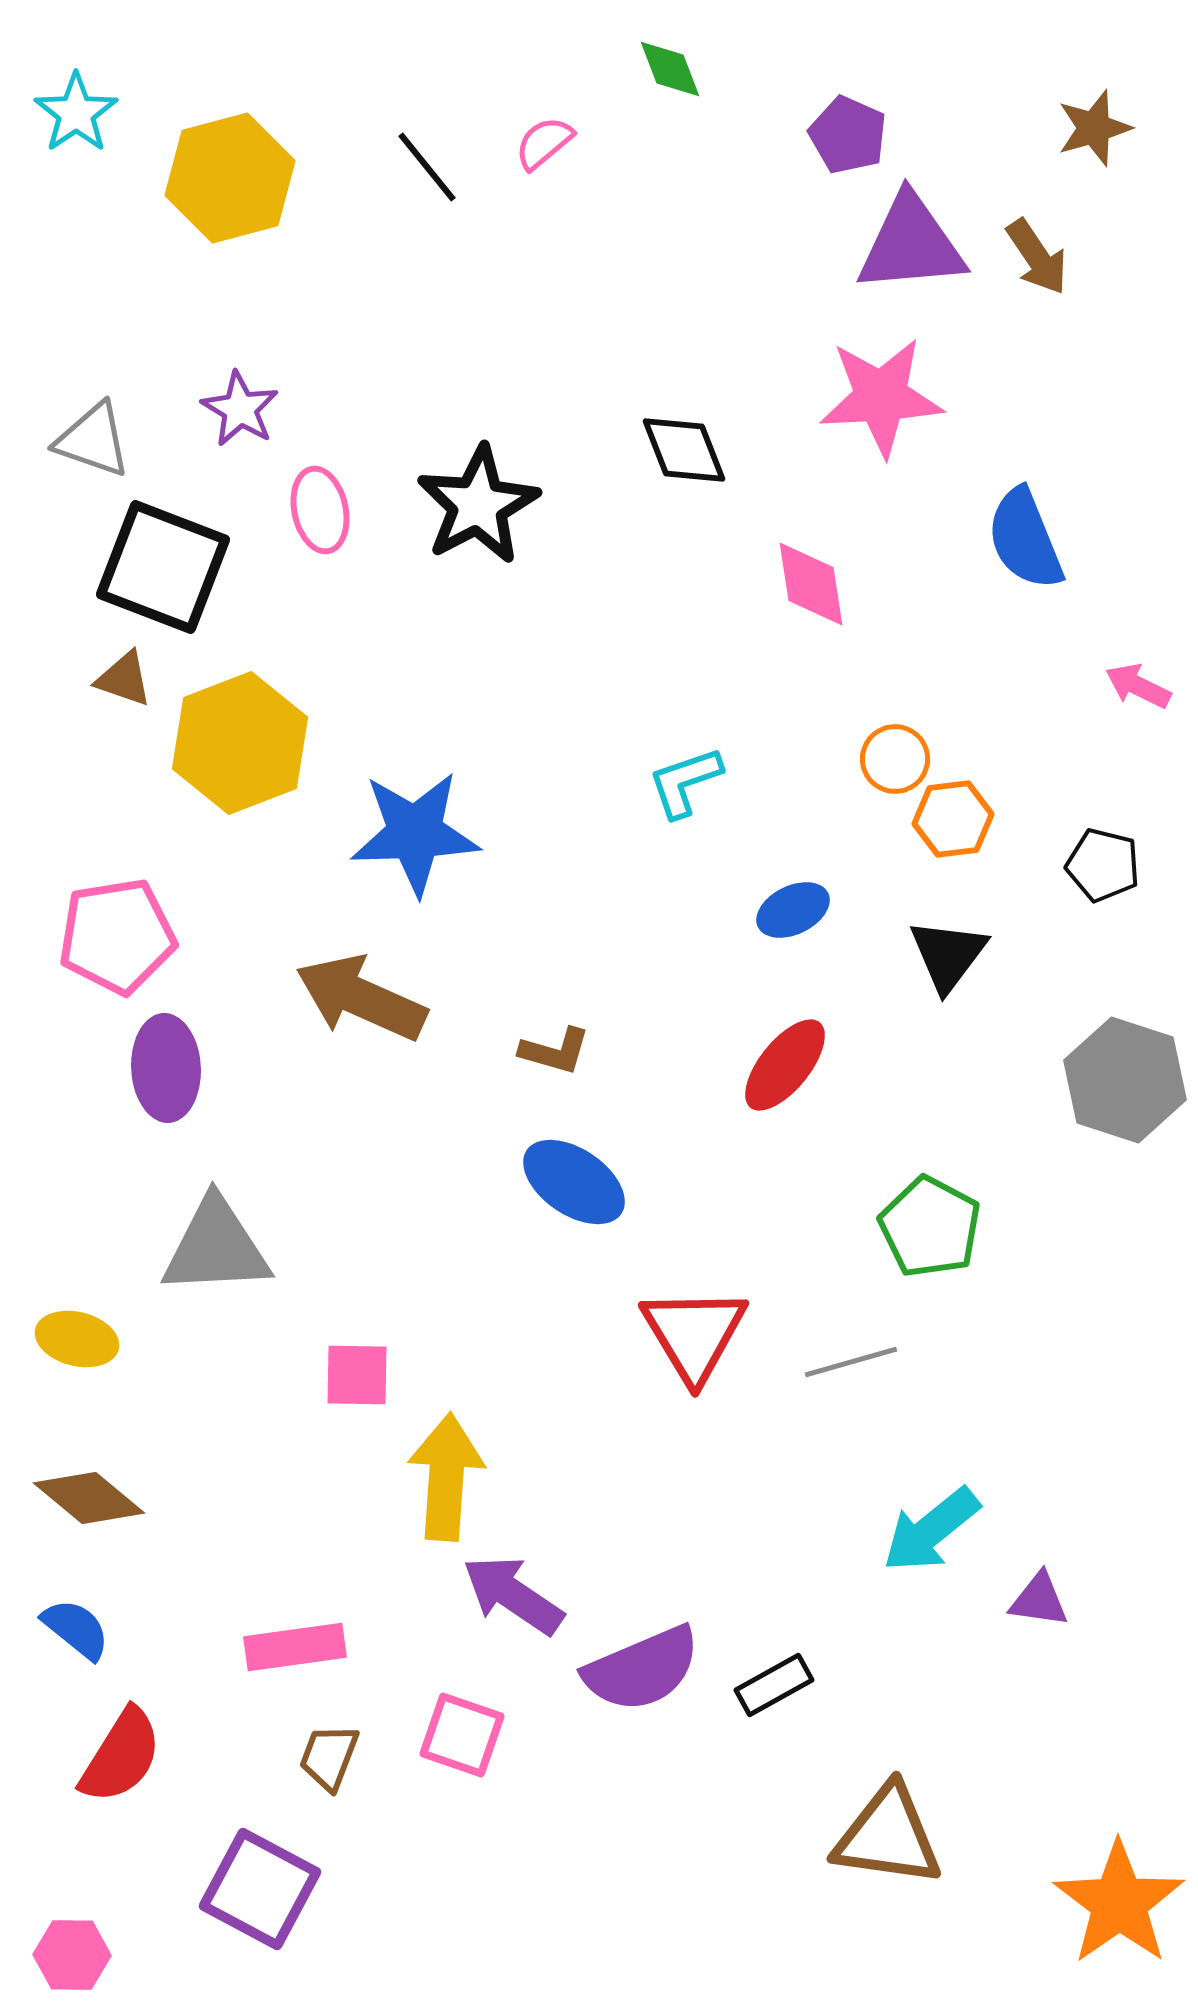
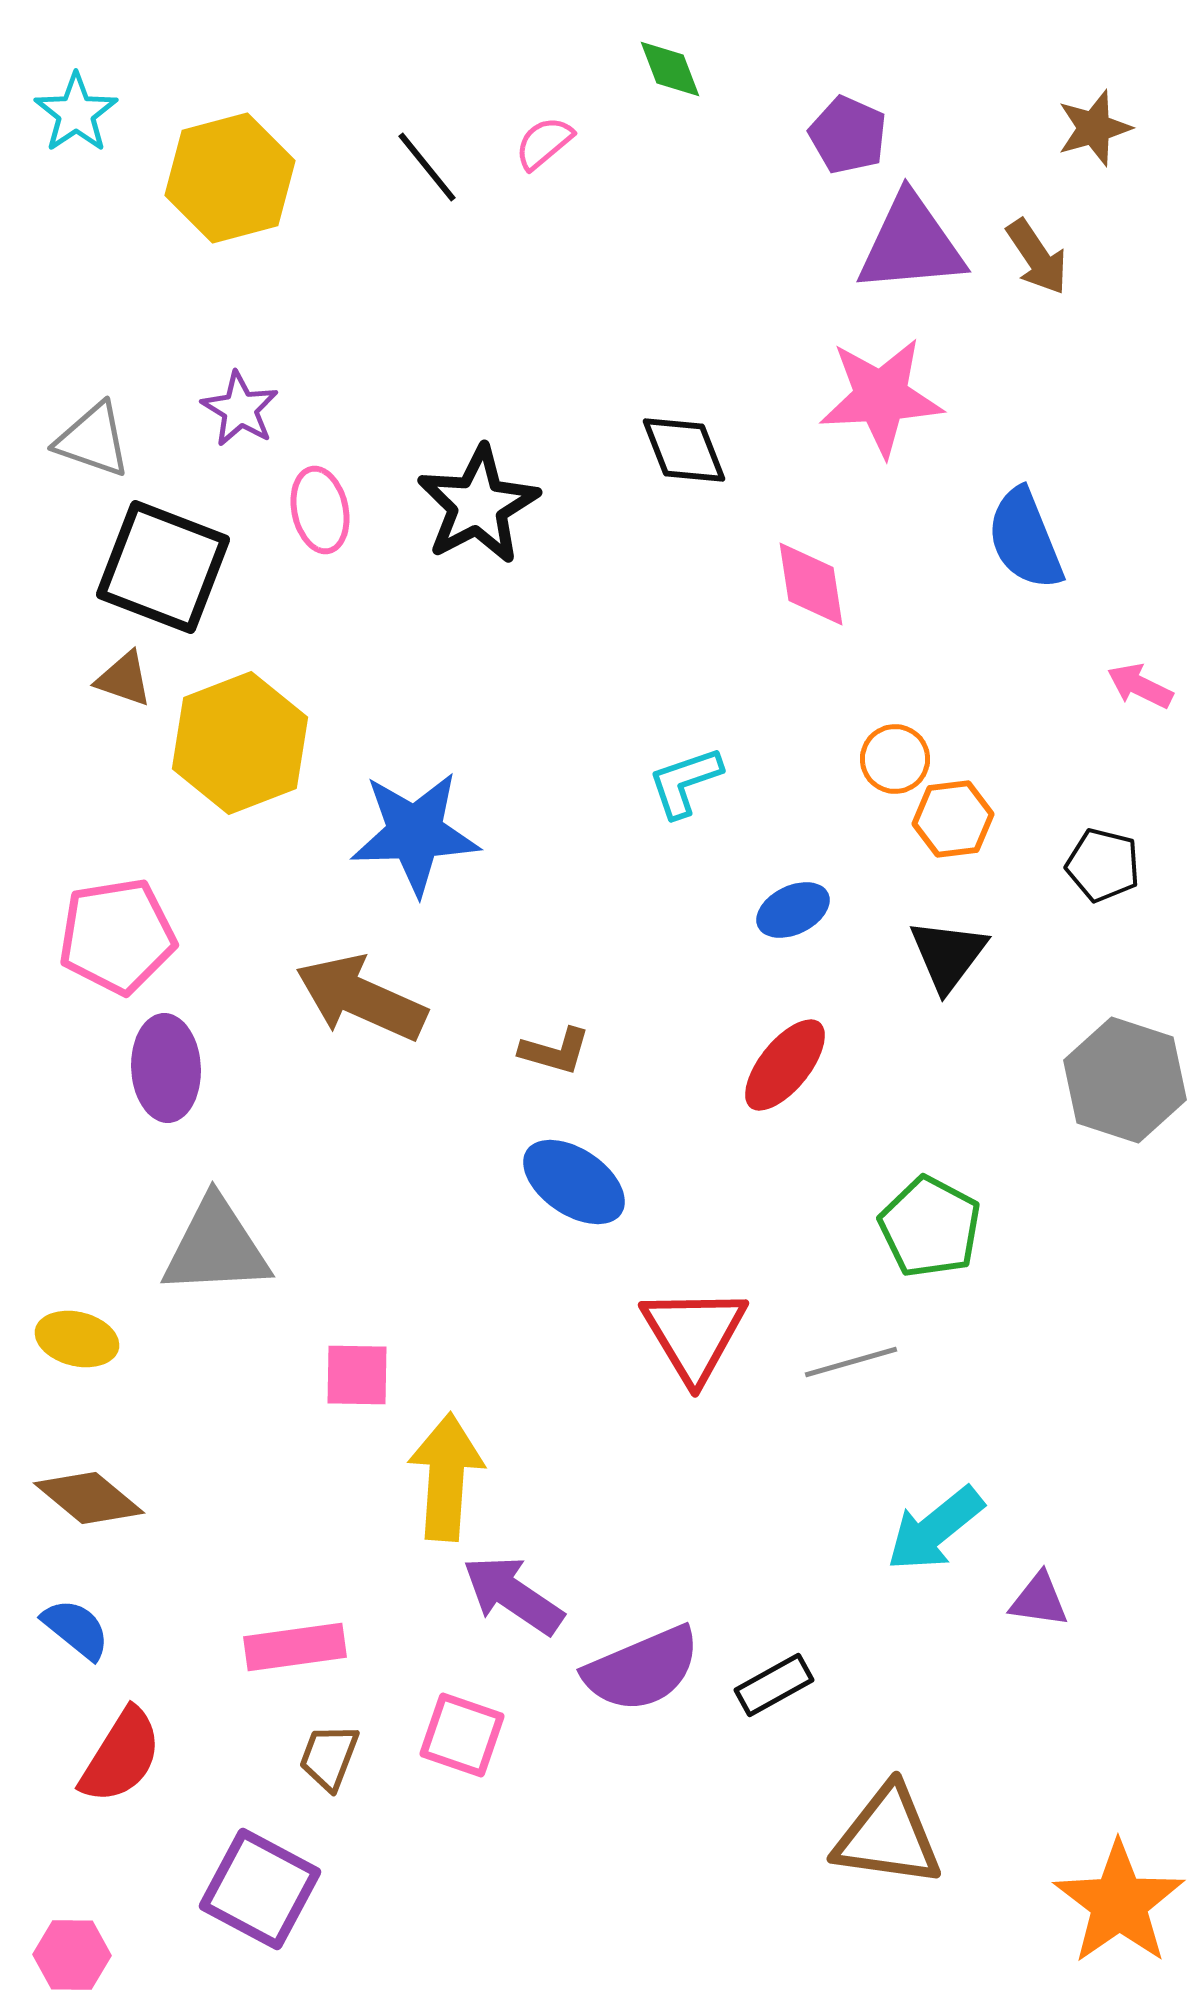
pink arrow at (1138, 686): moved 2 px right
cyan arrow at (931, 1530): moved 4 px right, 1 px up
